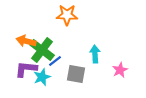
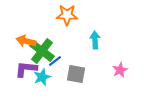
green cross: moved 1 px down
cyan arrow: moved 14 px up
